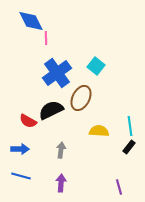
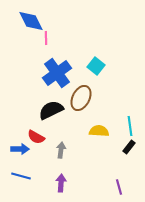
red semicircle: moved 8 px right, 16 px down
